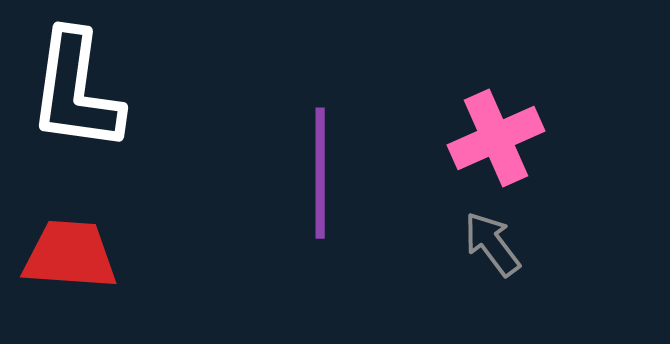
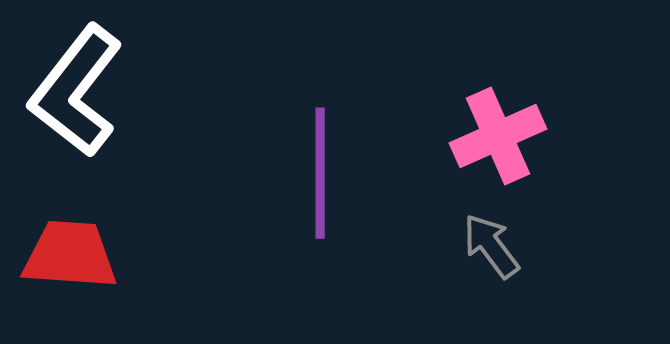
white L-shape: rotated 30 degrees clockwise
pink cross: moved 2 px right, 2 px up
gray arrow: moved 1 px left, 2 px down
